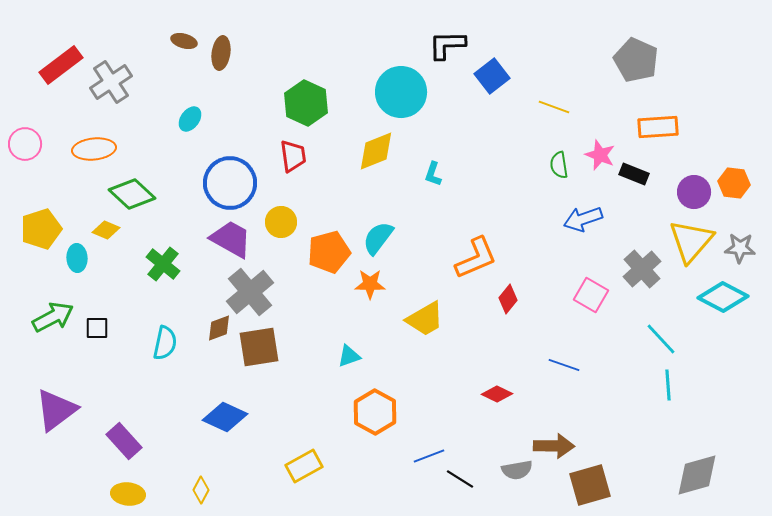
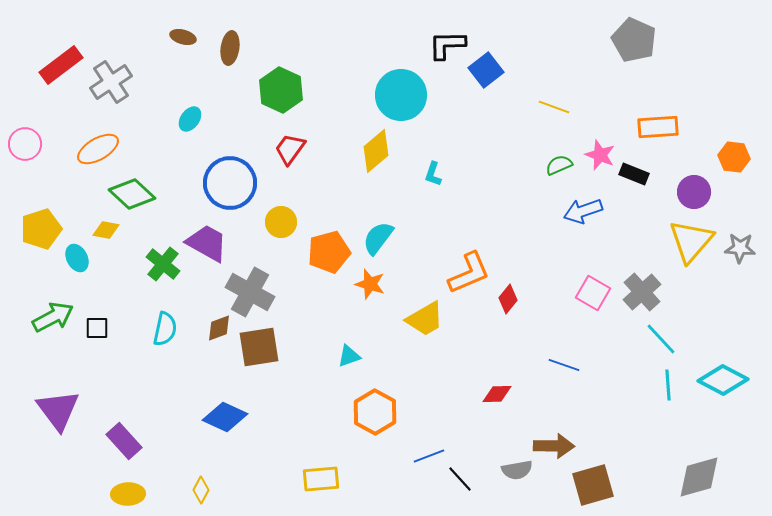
brown ellipse at (184, 41): moved 1 px left, 4 px up
brown ellipse at (221, 53): moved 9 px right, 5 px up
gray pentagon at (636, 60): moved 2 px left, 20 px up
blue square at (492, 76): moved 6 px left, 6 px up
cyan circle at (401, 92): moved 3 px down
green hexagon at (306, 103): moved 25 px left, 13 px up
orange ellipse at (94, 149): moved 4 px right; rotated 24 degrees counterclockwise
yellow diamond at (376, 151): rotated 18 degrees counterclockwise
red trapezoid at (293, 156): moved 3 px left, 7 px up; rotated 136 degrees counterclockwise
green semicircle at (559, 165): rotated 76 degrees clockwise
orange hexagon at (734, 183): moved 26 px up
blue arrow at (583, 219): moved 8 px up
yellow diamond at (106, 230): rotated 12 degrees counterclockwise
purple trapezoid at (231, 239): moved 24 px left, 4 px down
cyan ellipse at (77, 258): rotated 24 degrees counterclockwise
orange L-shape at (476, 258): moved 7 px left, 15 px down
gray cross at (642, 269): moved 23 px down
orange star at (370, 284): rotated 16 degrees clockwise
gray cross at (250, 292): rotated 21 degrees counterclockwise
pink square at (591, 295): moved 2 px right, 2 px up
cyan diamond at (723, 297): moved 83 px down
cyan semicircle at (165, 343): moved 14 px up
red diamond at (497, 394): rotated 28 degrees counterclockwise
purple triangle at (56, 410): moved 2 px right; rotated 30 degrees counterclockwise
yellow rectangle at (304, 466): moved 17 px right, 13 px down; rotated 24 degrees clockwise
gray diamond at (697, 475): moved 2 px right, 2 px down
black line at (460, 479): rotated 16 degrees clockwise
brown square at (590, 485): moved 3 px right
yellow ellipse at (128, 494): rotated 8 degrees counterclockwise
